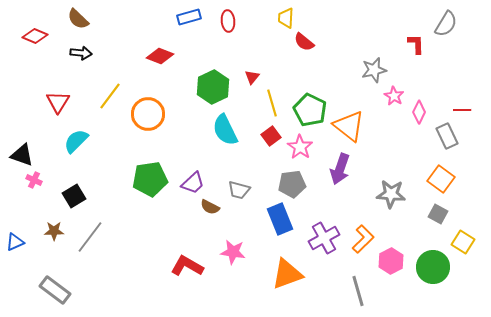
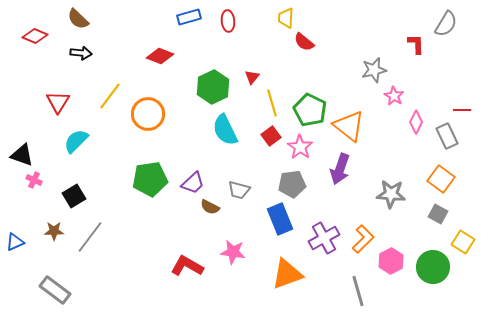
pink diamond at (419, 112): moved 3 px left, 10 px down
